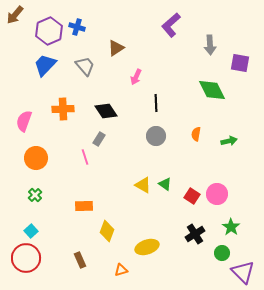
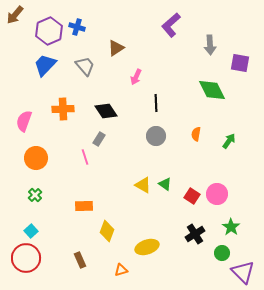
green arrow: rotated 42 degrees counterclockwise
